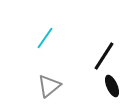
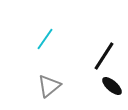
cyan line: moved 1 px down
black ellipse: rotated 25 degrees counterclockwise
